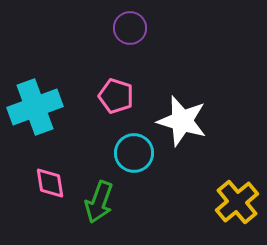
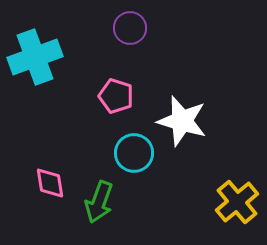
cyan cross: moved 50 px up
